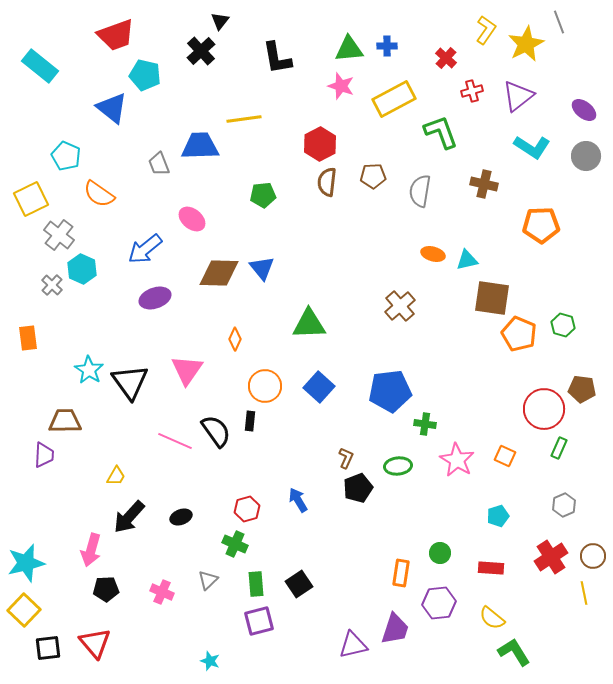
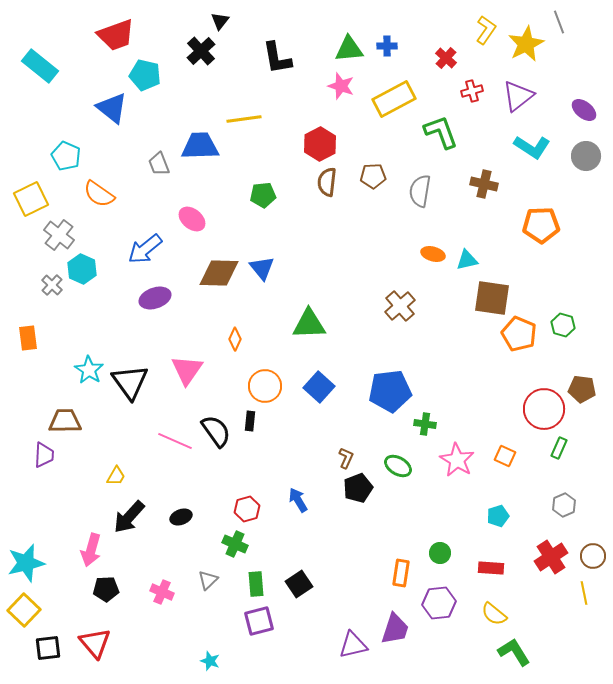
green ellipse at (398, 466): rotated 36 degrees clockwise
yellow semicircle at (492, 618): moved 2 px right, 4 px up
